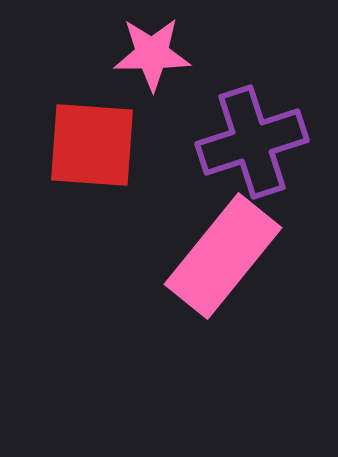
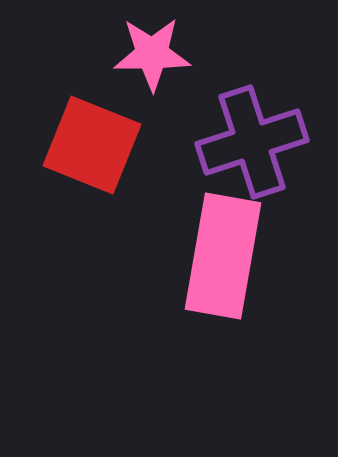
red square: rotated 18 degrees clockwise
pink rectangle: rotated 29 degrees counterclockwise
